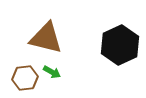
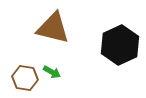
brown triangle: moved 7 px right, 10 px up
brown hexagon: rotated 15 degrees clockwise
